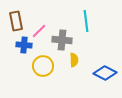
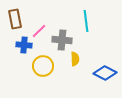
brown rectangle: moved 1 px left, 2 px up
yellow semicircle: moved 1 px right, 1 px up
